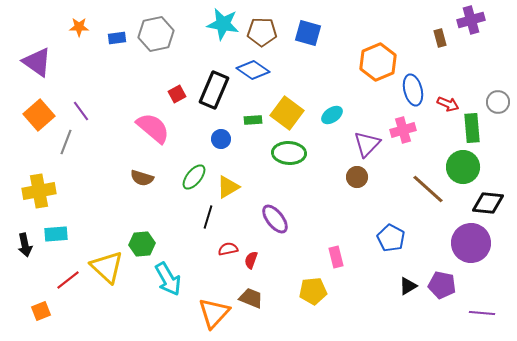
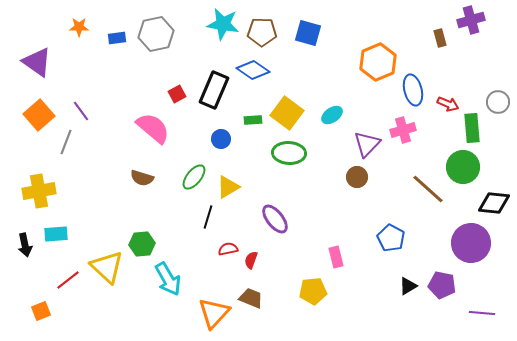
black diamond at (488, 203): moved 6 px right
